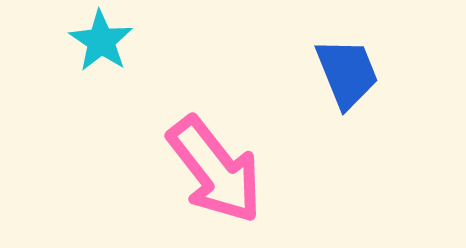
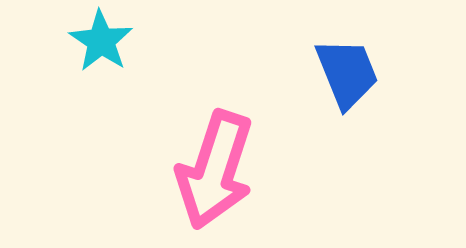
pink arrow: rotated 56 degrees clockwise
